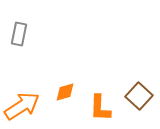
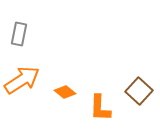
orange diamond: rotated 55 degrees clockwise
brown square: moved 5 px up
orange arrow: moved 26 px up
